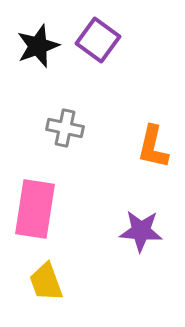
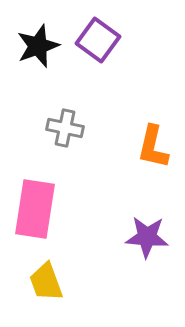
purple star: moved 6 px right, 6 px down
